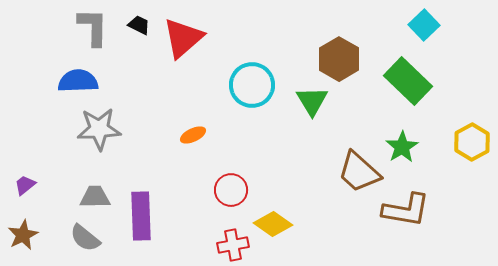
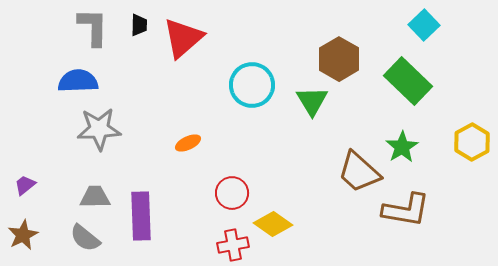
black trapezoid: rotated 65 degrees clockwise
orange ellipse: moved 5 px left, 8 px down
red circle: moved 1 px right, 3 px down
